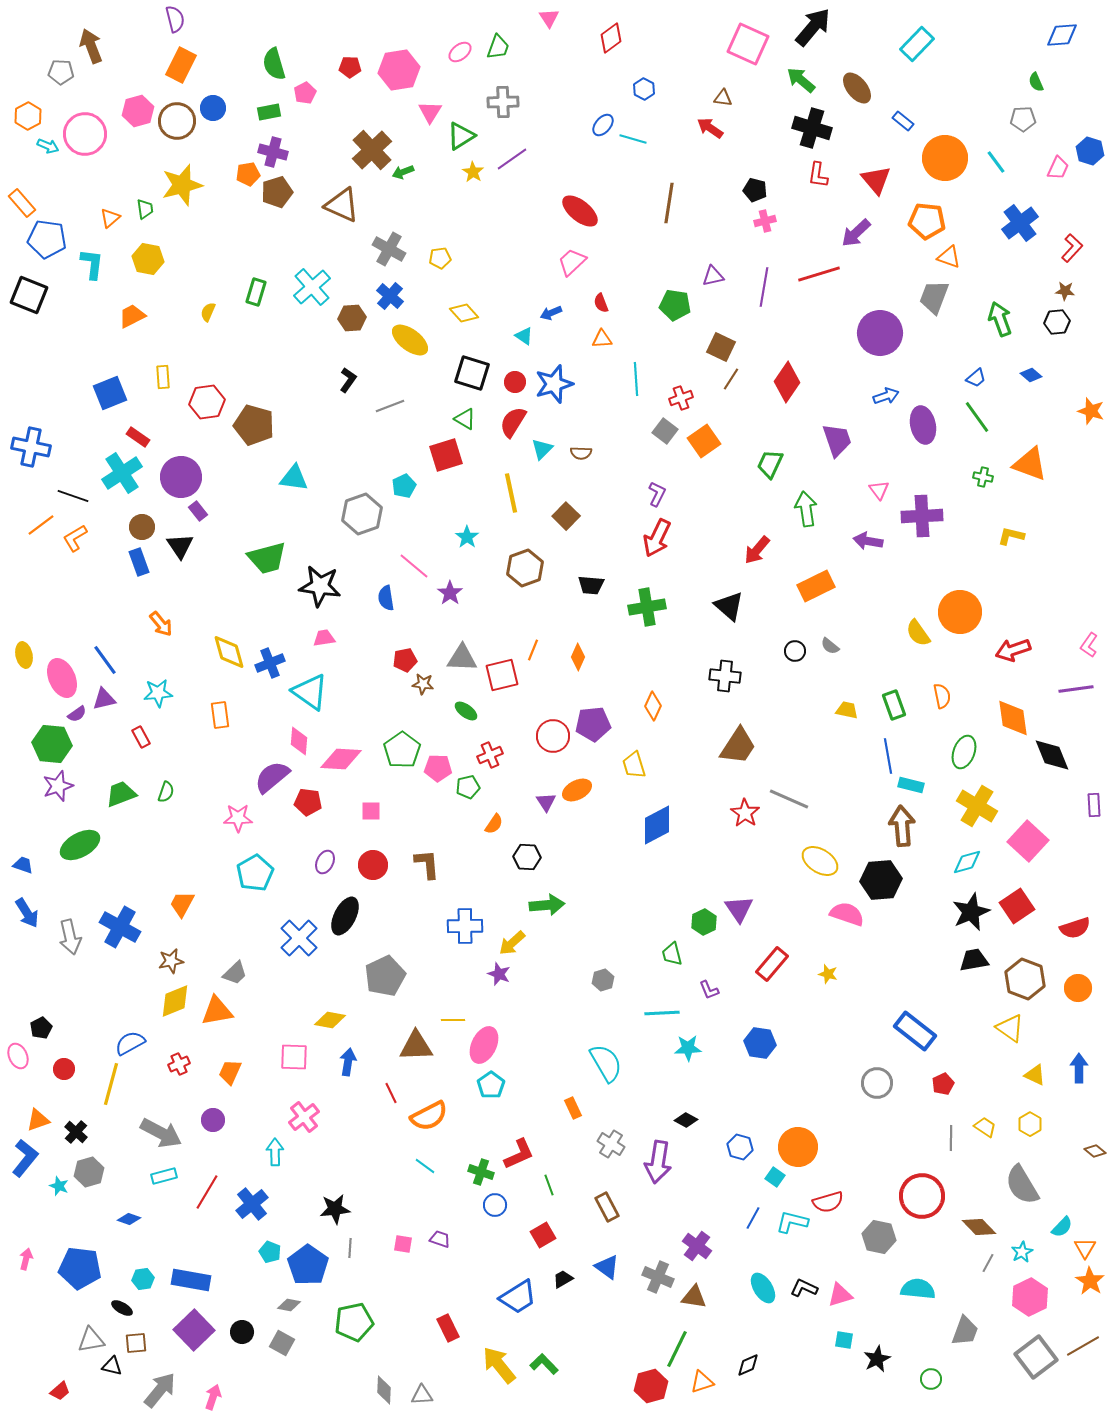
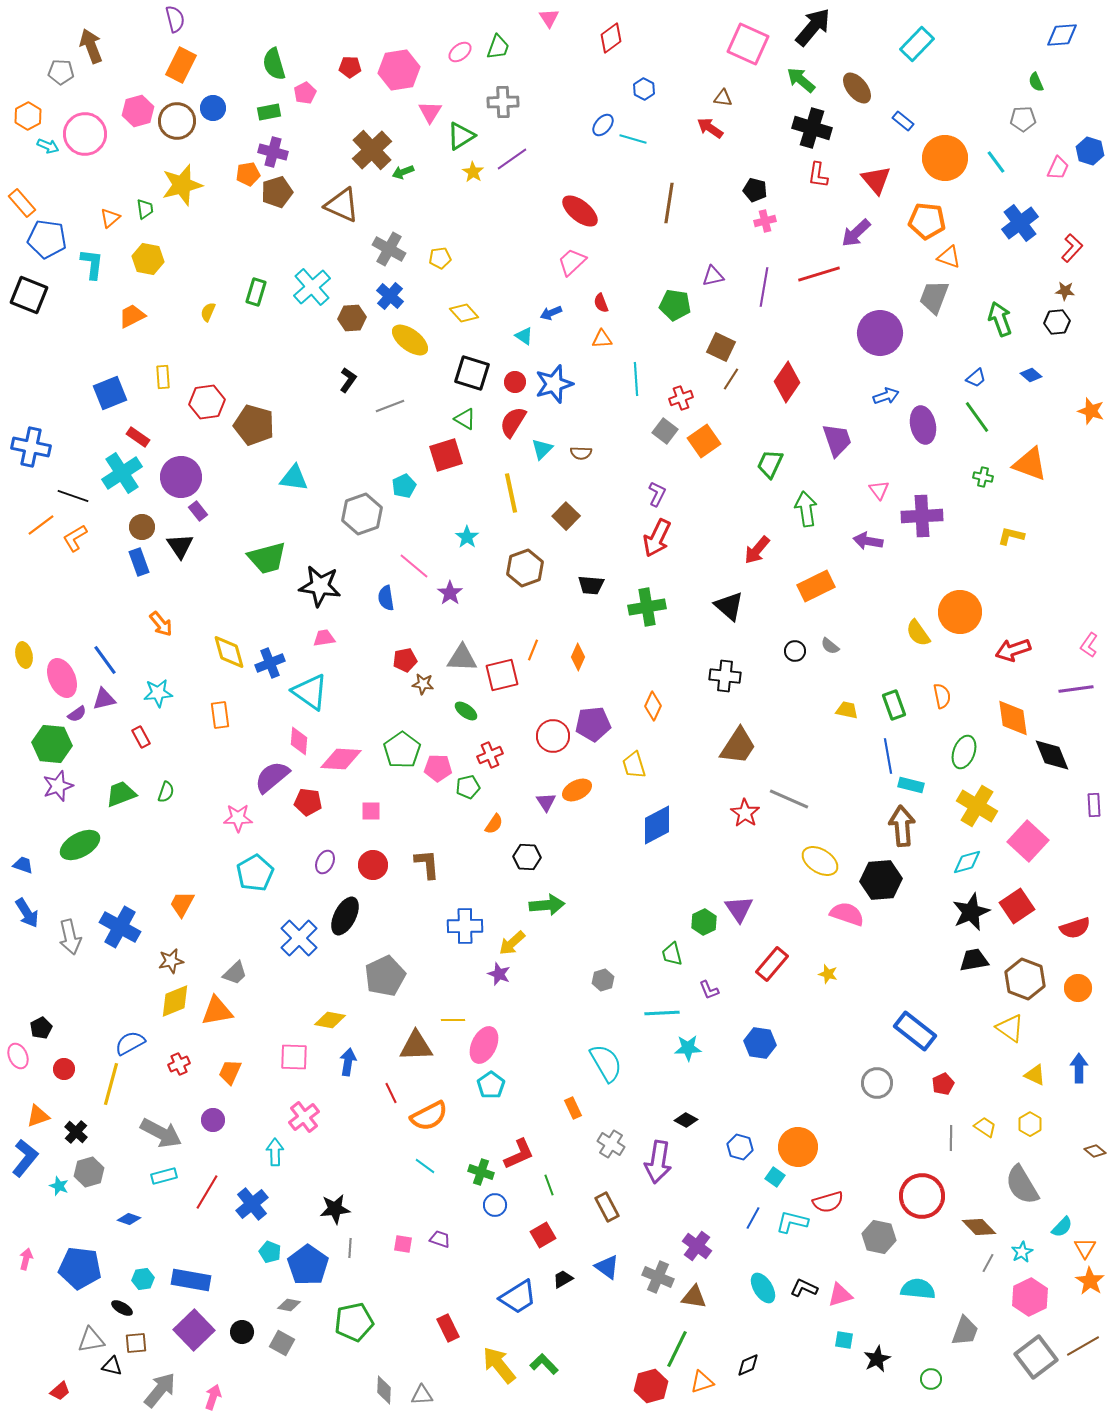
orange triangle at (38, 1120): moved 4 px up
